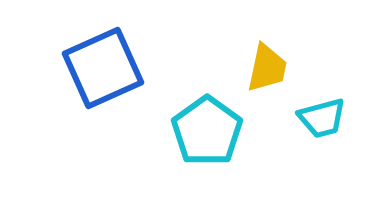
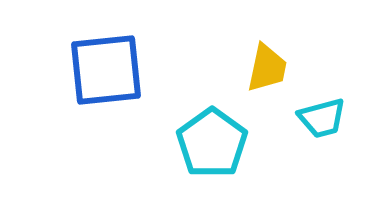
blue square: moved 3 px right, 2 px down; rotated 18 degrees clockwise
cyan pentagon: moved 5 px right, 12 px down
